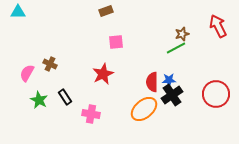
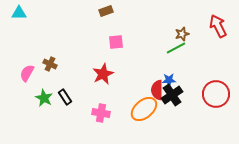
cyan triangle: moved 1 px right, 1 px down
red semicircle: moved 5 px right, 8 px down
green star: moved 5 px right, 2 px up
pink cross: moved 10 px right, 1 px up
